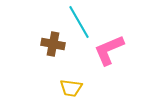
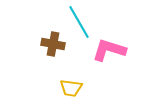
pink L-shape: rotated 40 degrees clockwise
